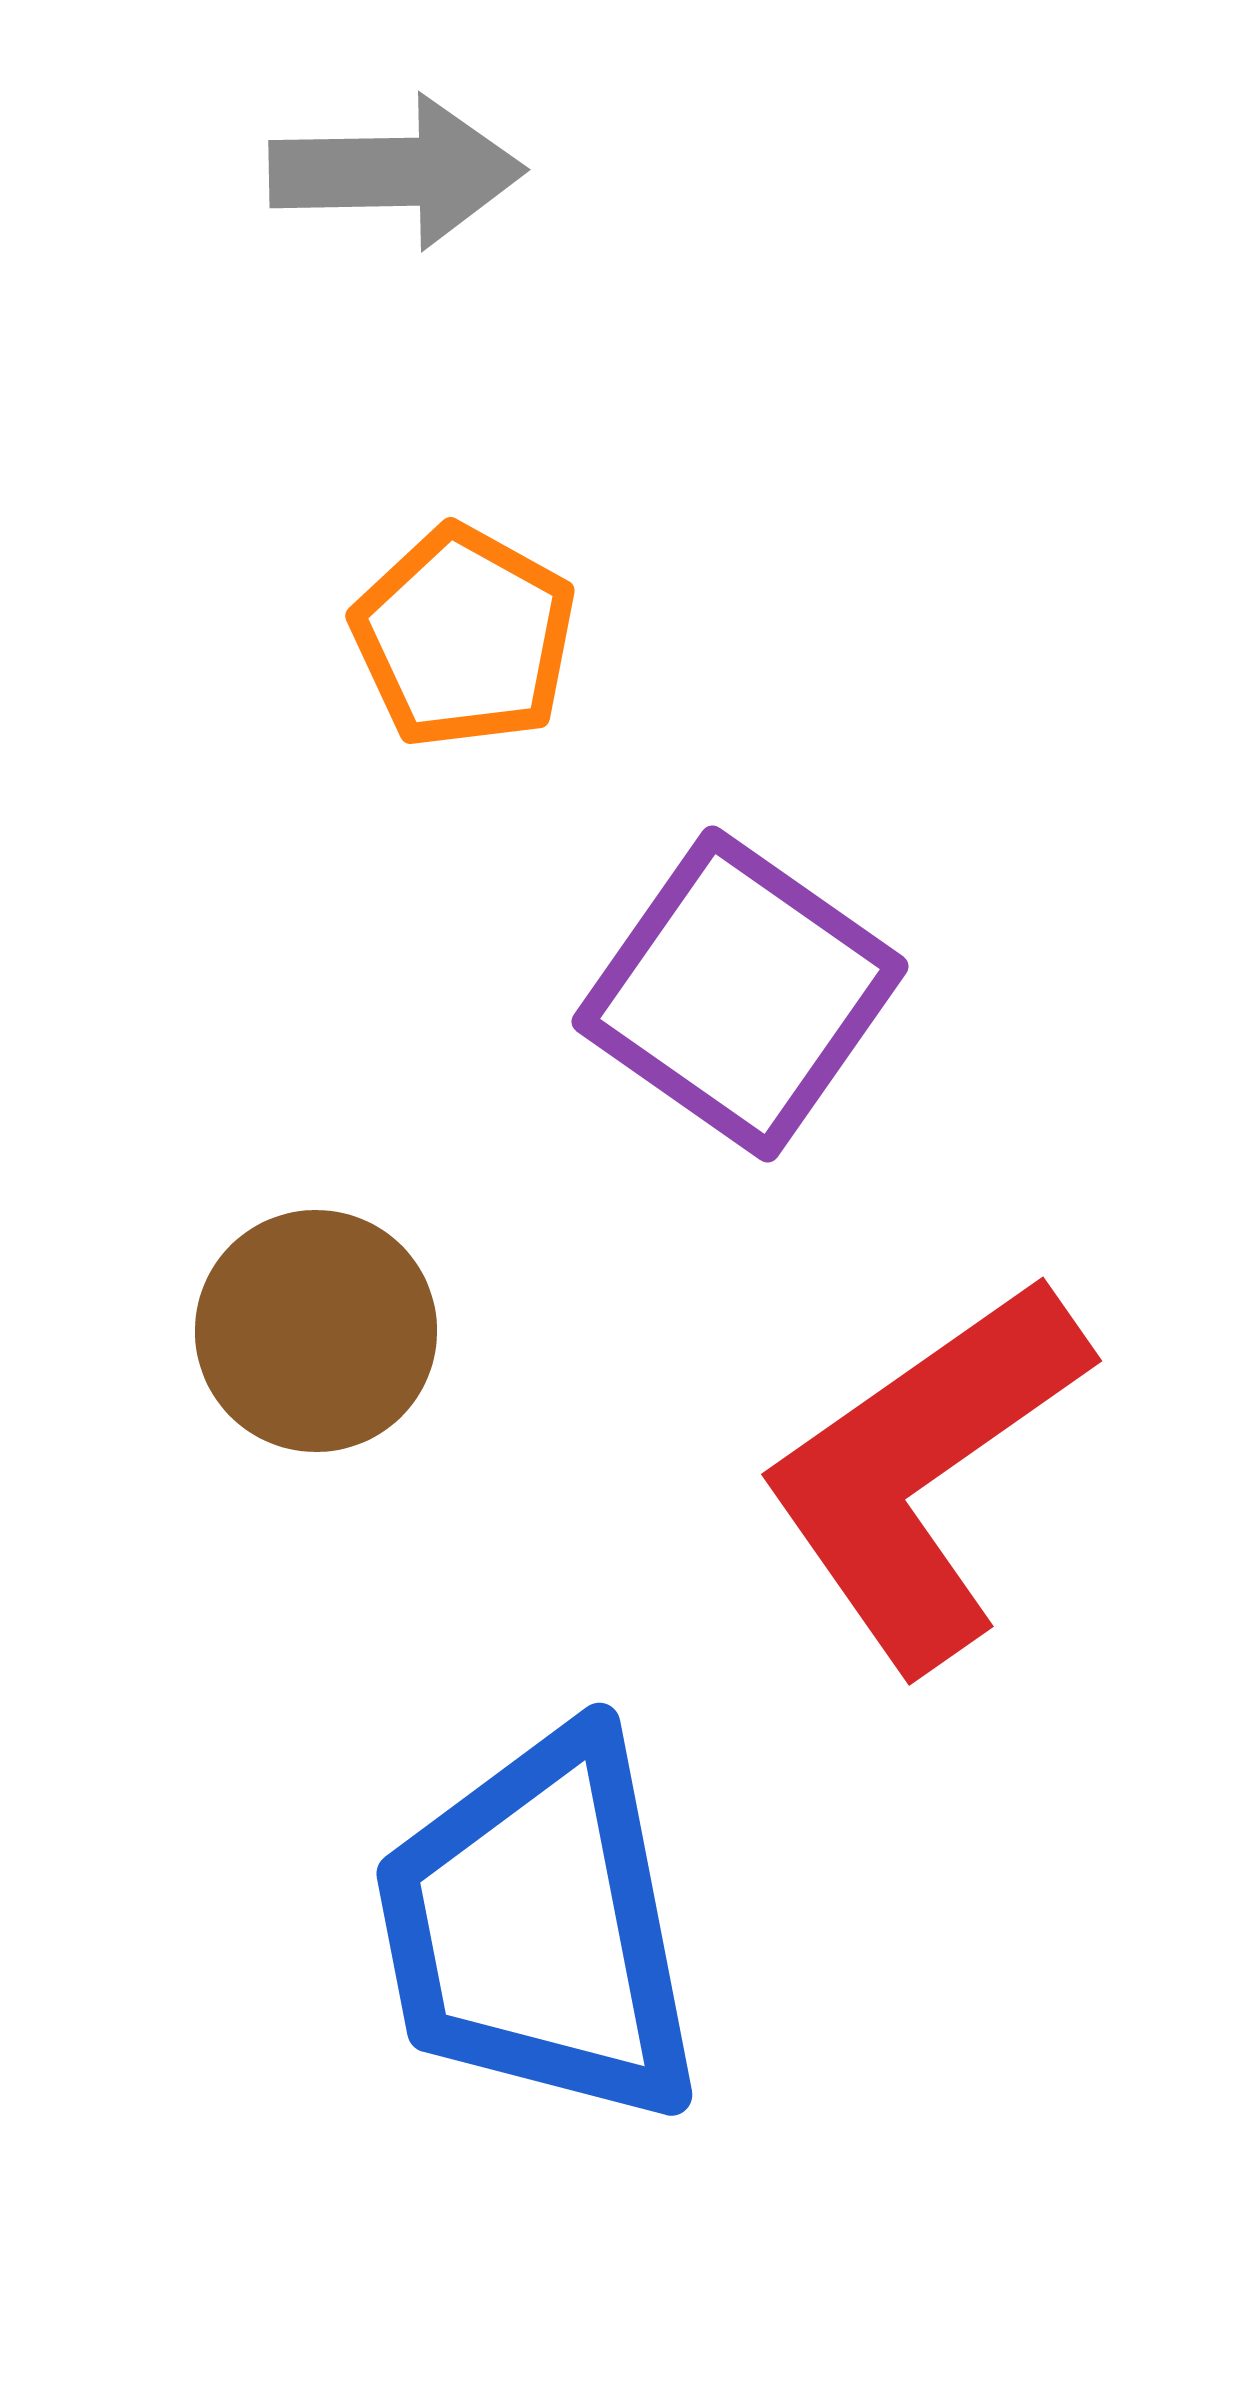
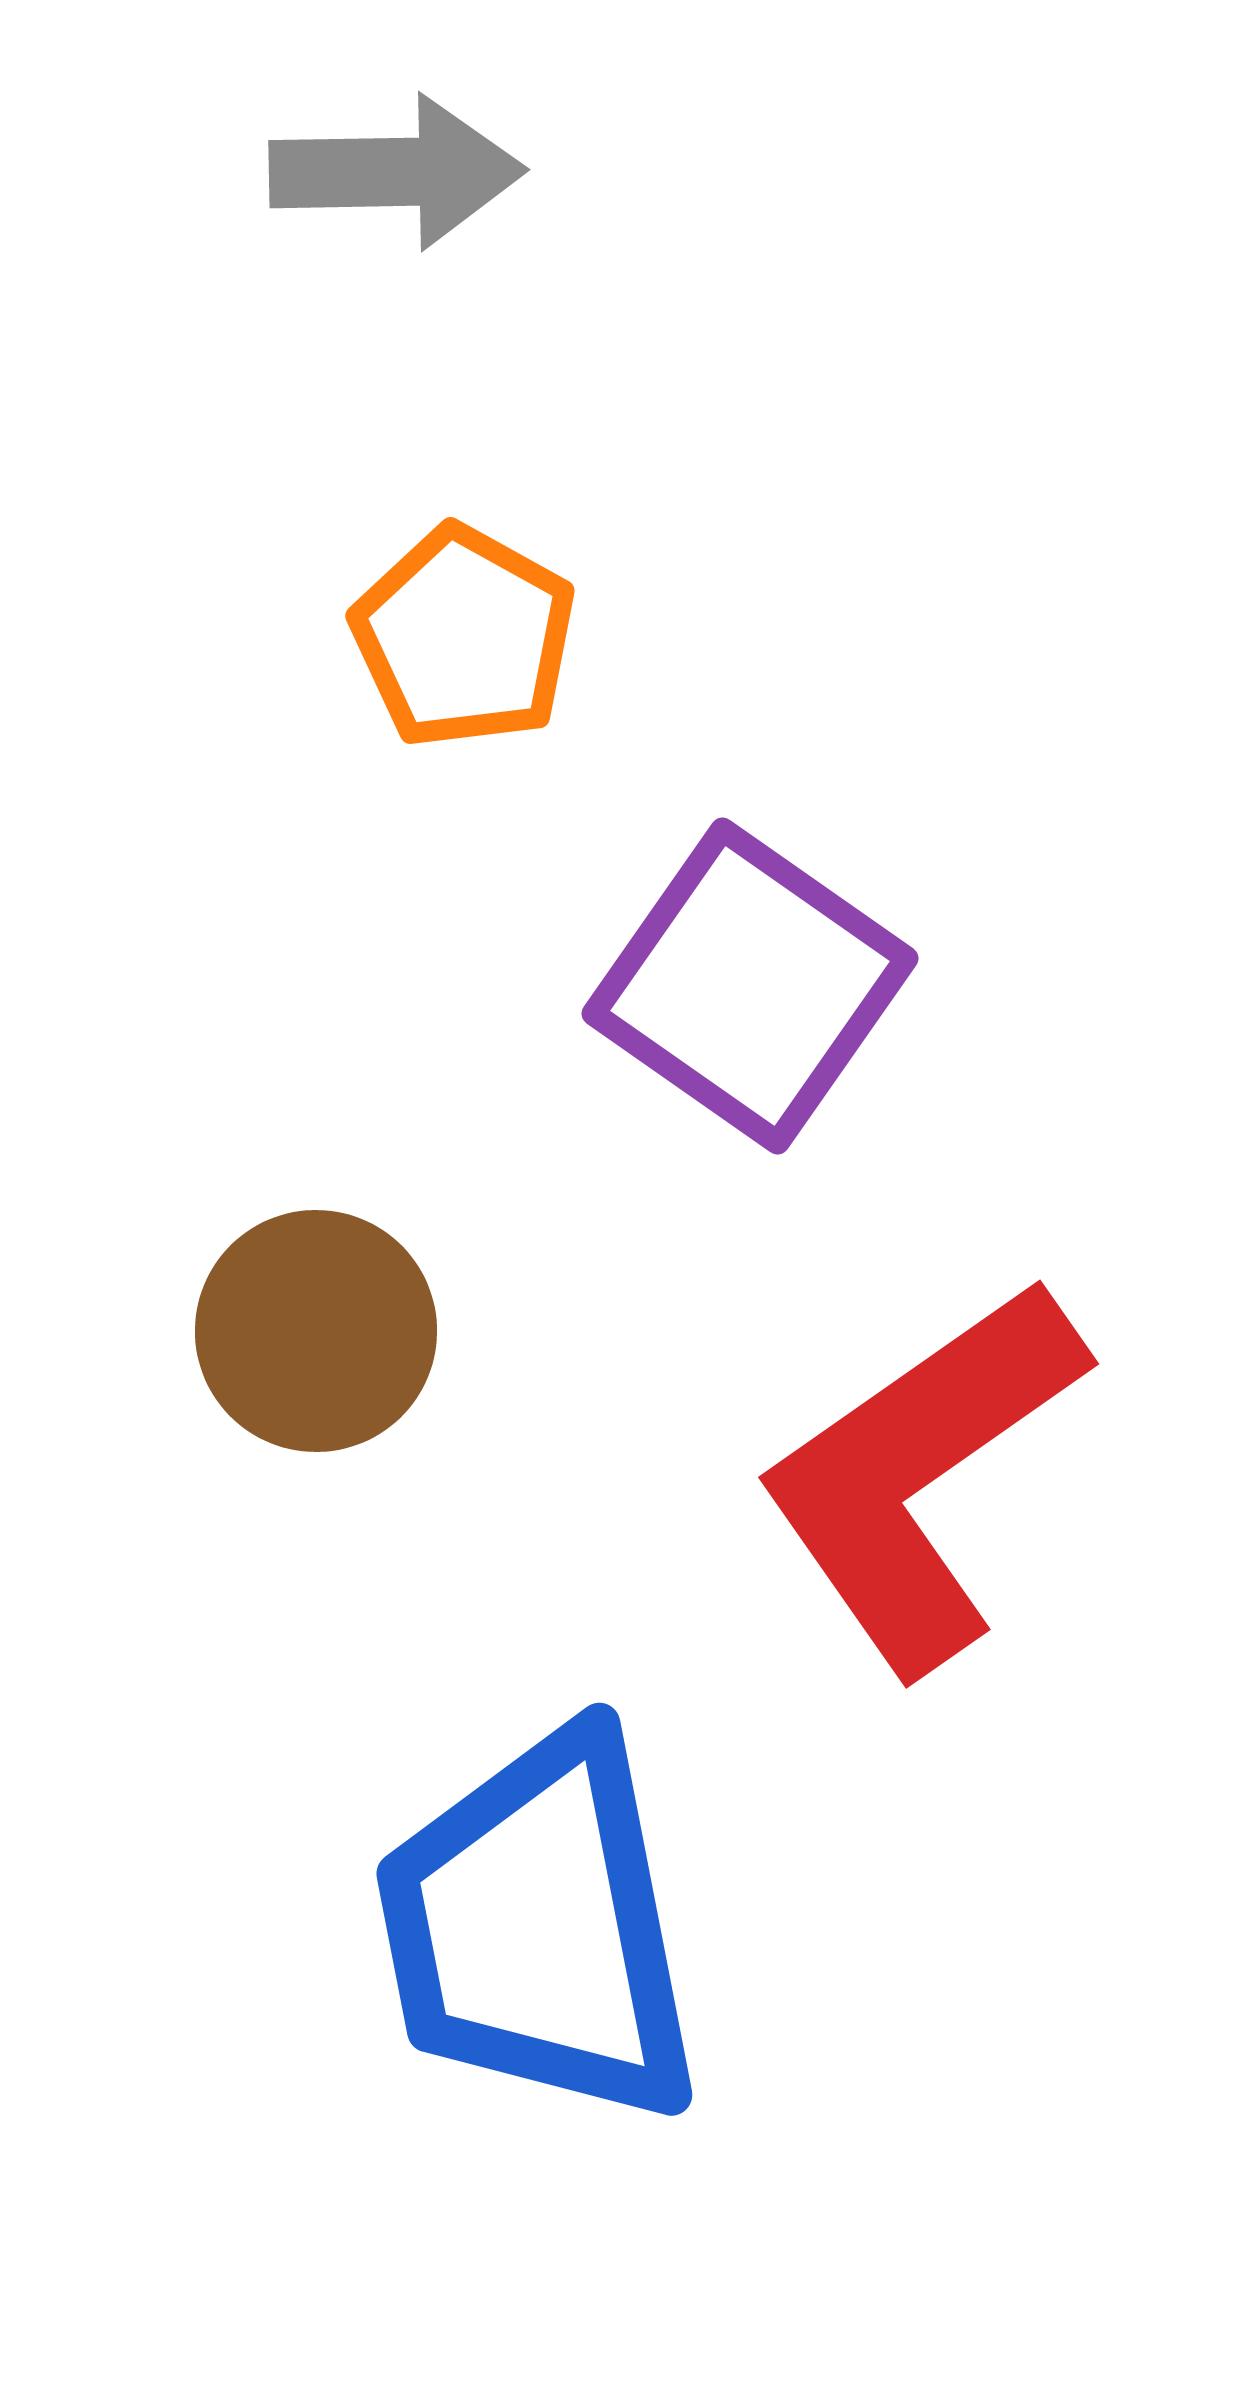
purple square: moved 10 px right, 8 px up
red L-shape: moved 3 px left, 3 px down
